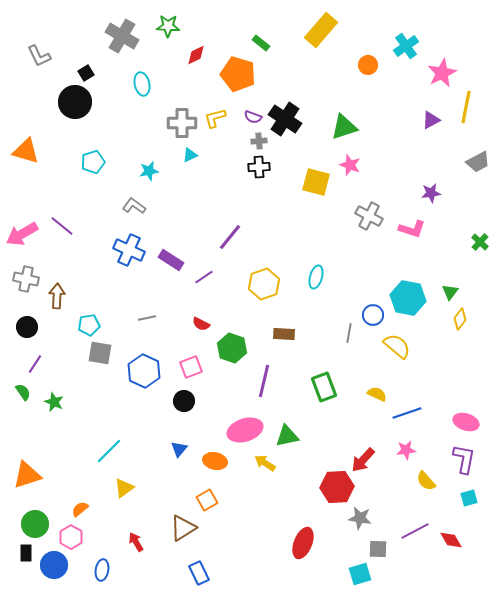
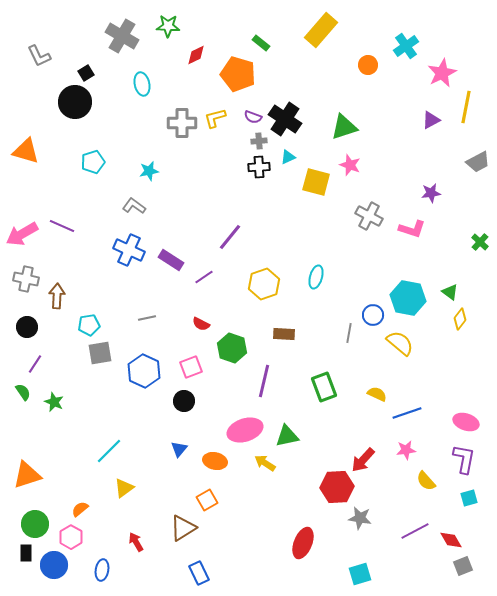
cyan triangle at (190, 155): moved 98 px right, 2 px down
purple line at (62, 226): rotated 15 degrees counterclockwise
green triangle at (450, 292): rotated 30 degrees counterclockwise
yellow semicircle at (397, 346): moved 3 px right, 3 px up
gray square at (100, 353): rotated 20 degrees counterclockwise
gray square at (378, 549): moved 85 px right, 17 px down; rotated 24 degrees counterclockwise
